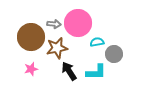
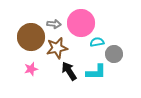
pink circle: moved 3 px right
